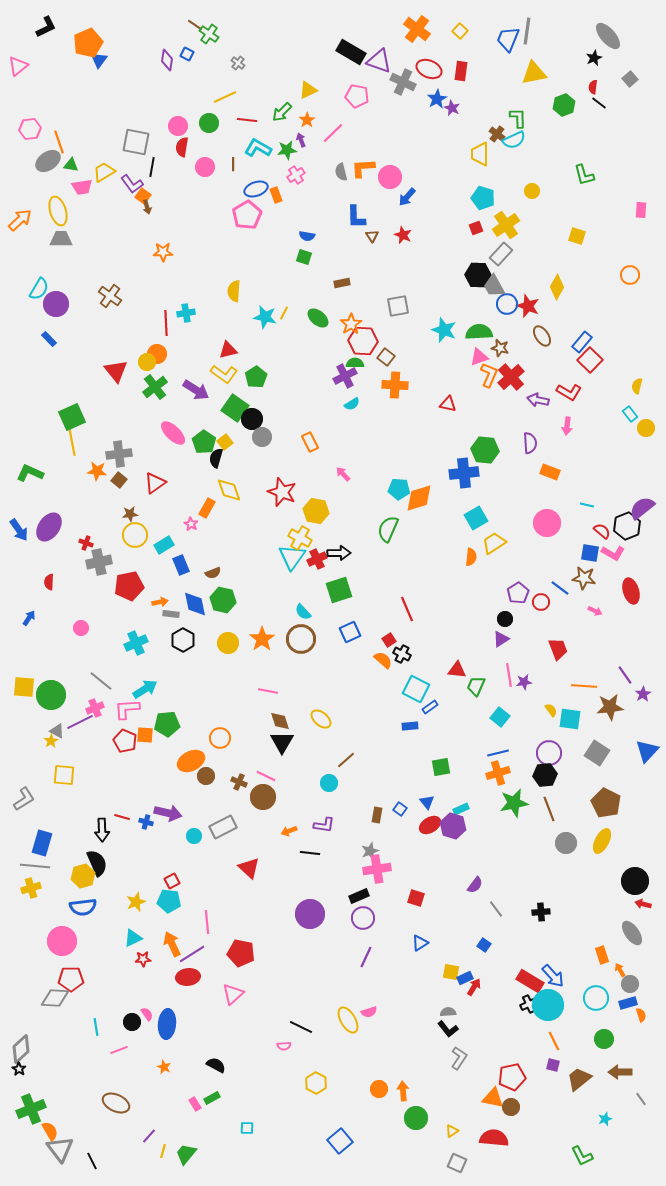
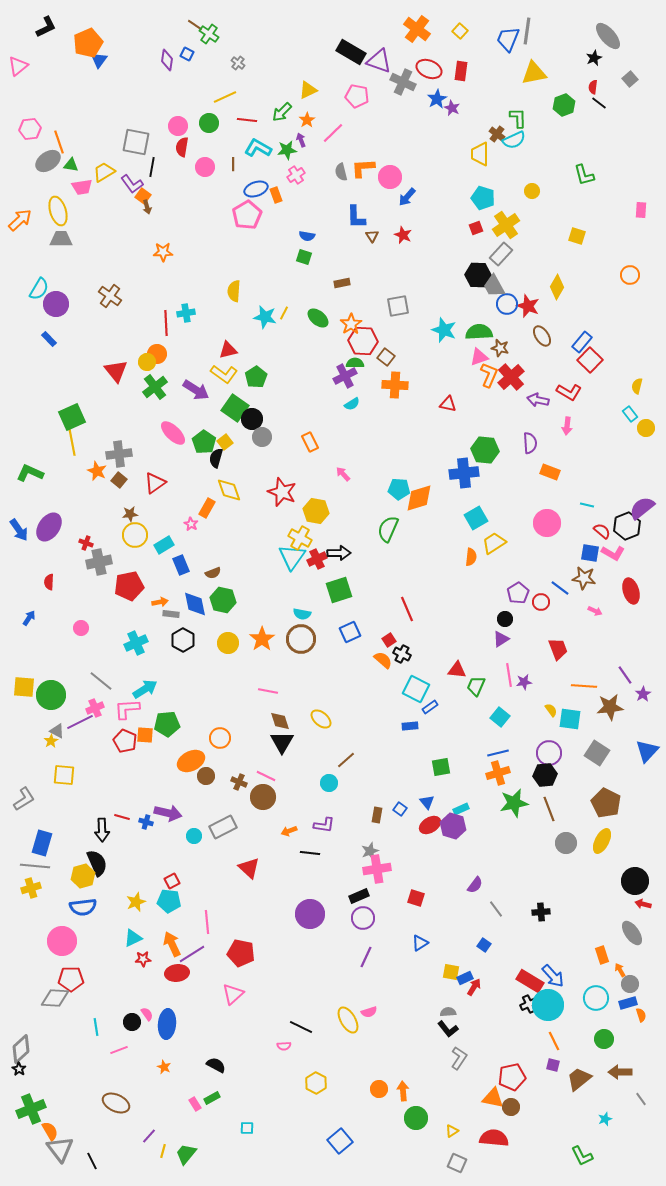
orange star at (97, 471): rotated 18 degrees clockwise
cyan semicircle at (303, 612): moved 1 px left, 2 px down; rotated 36 degrees counterclockwise
red ellipse at (188, 977): moved 11 px left, 4 px up
